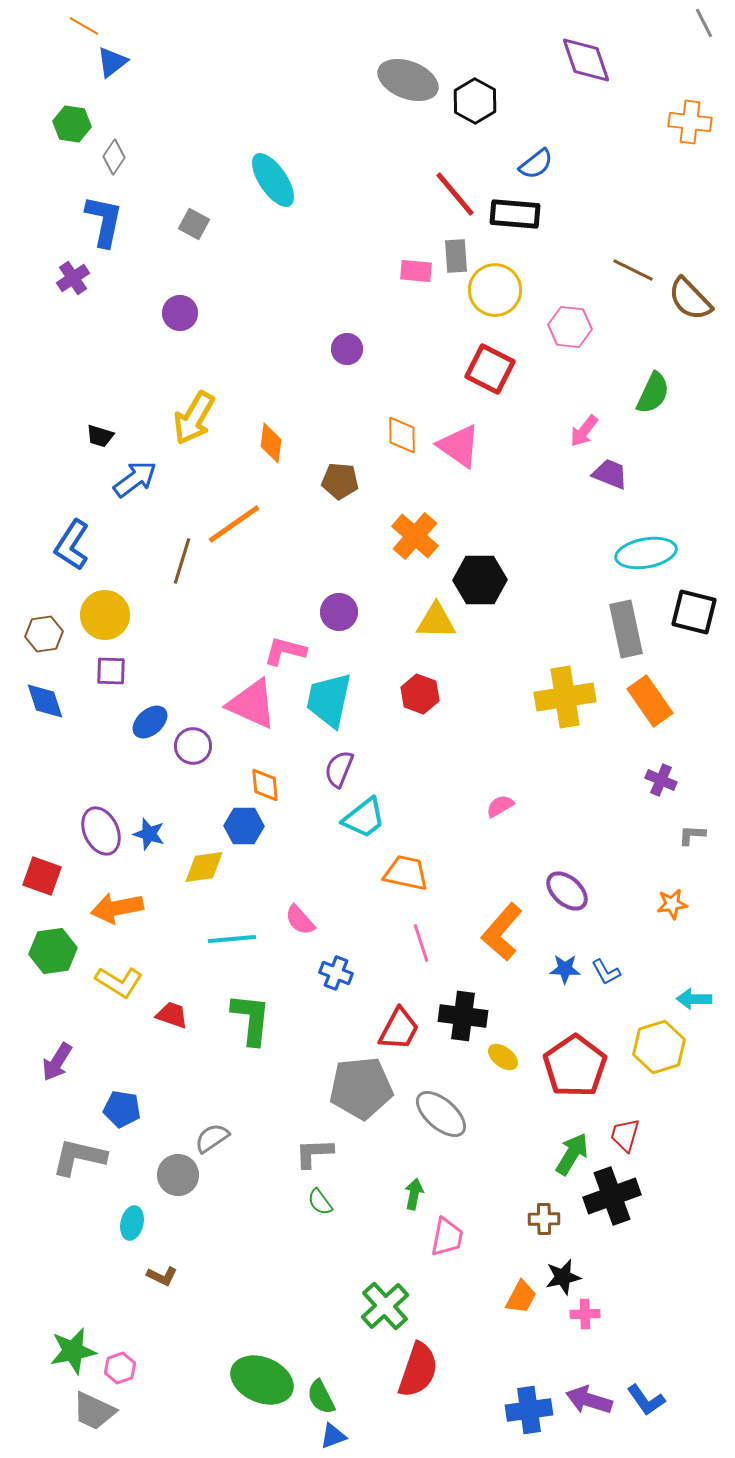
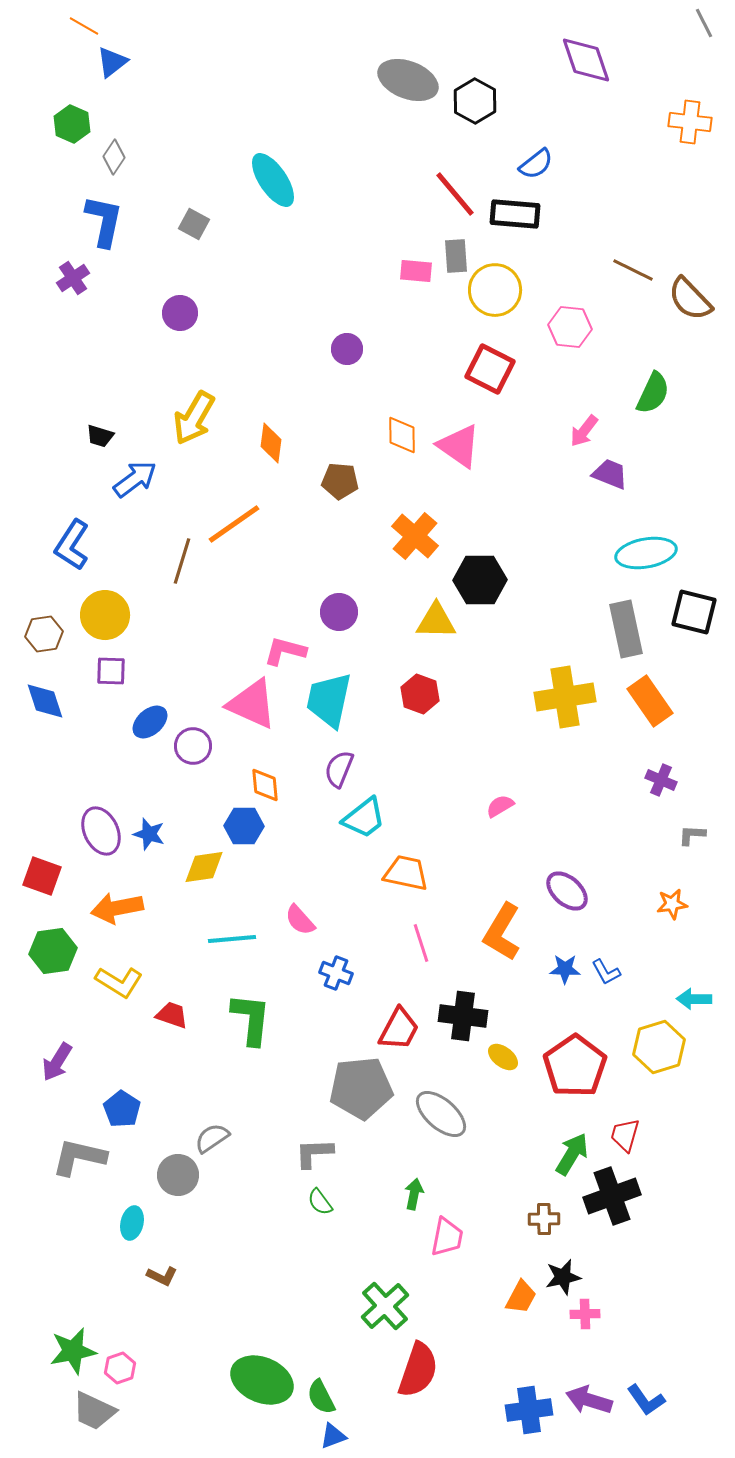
green hexagon at (72, 124): rotated 15 degrees clockwise
orange L-shape at (502, 932): rotated 10 degrees counterclockwise
blue pentagon at (122, 1109): rotated 24 degrees clockwise
